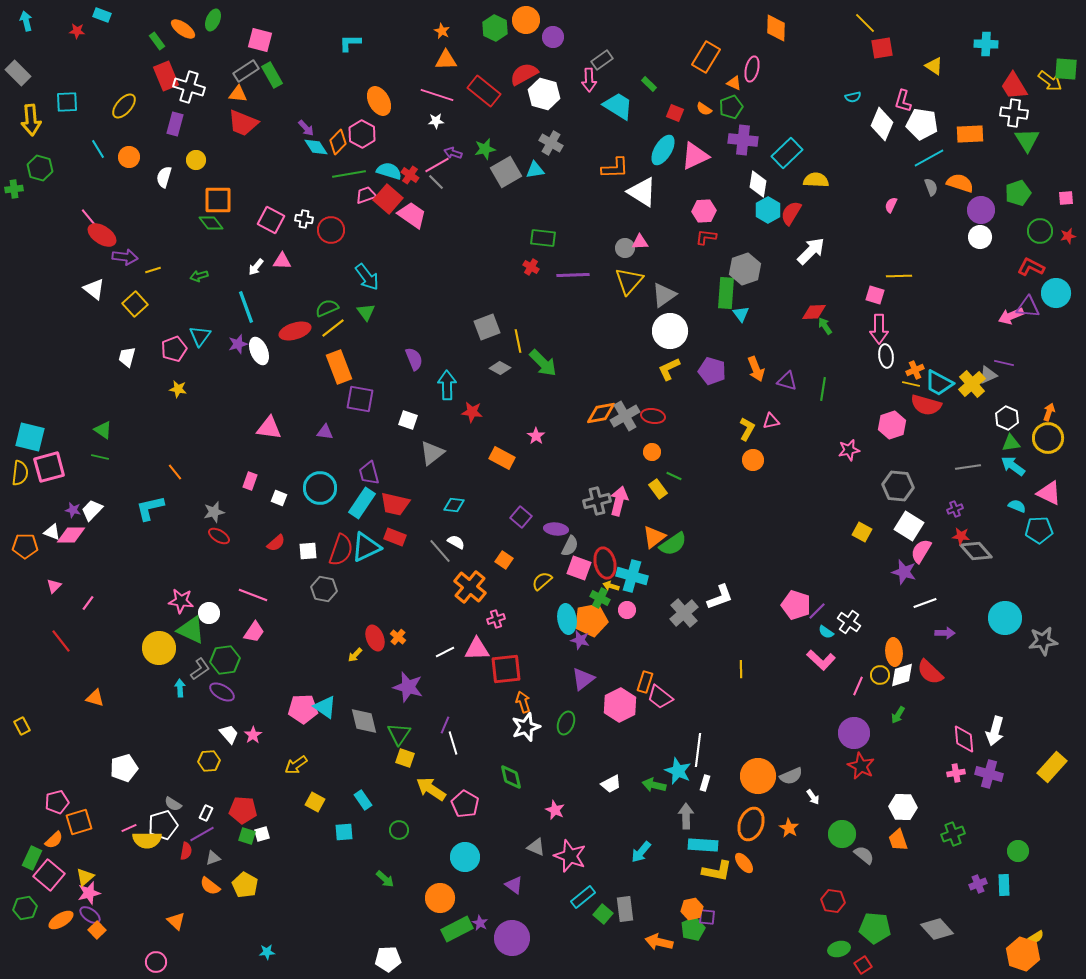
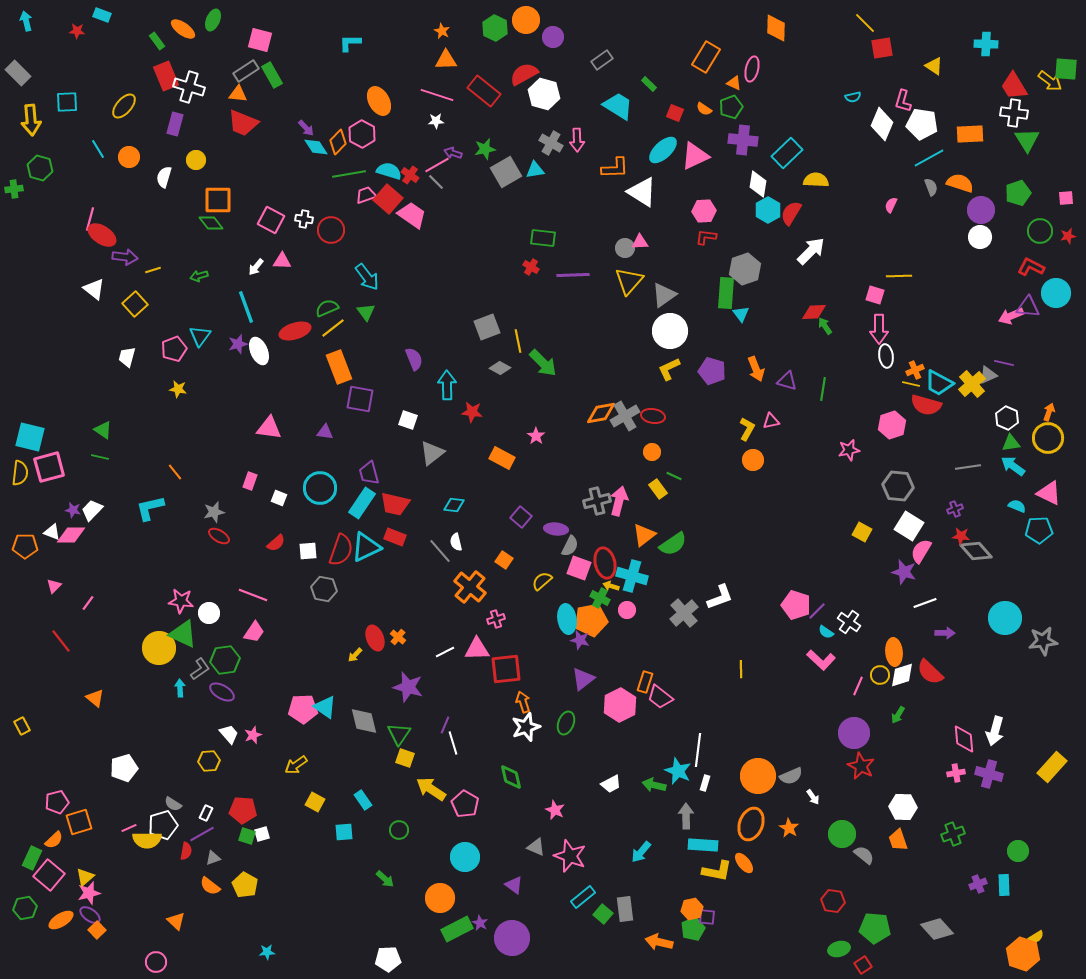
pink arrow at (589, 80): moved 12 px left, 60 px down
cyan ellipse at (663, 150): rotated 16 degrees clockwise
pink line at (90, 219): rotated 55 degrees clockwise
orange triangle at (654, 537): moved 10 px left, 2 px up
white semicircle at (456, 542): rotated 132 degrees counterclockwise
green triangle at (191, 630): moved 8 px left, 4 px down
orange triangle at (95, 698): rotated 24 degrees clockwise
pink star at (253, 735): rotated 12 degrees clockwise
